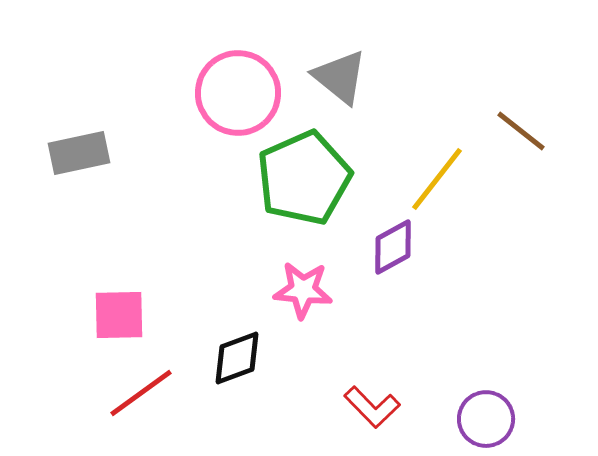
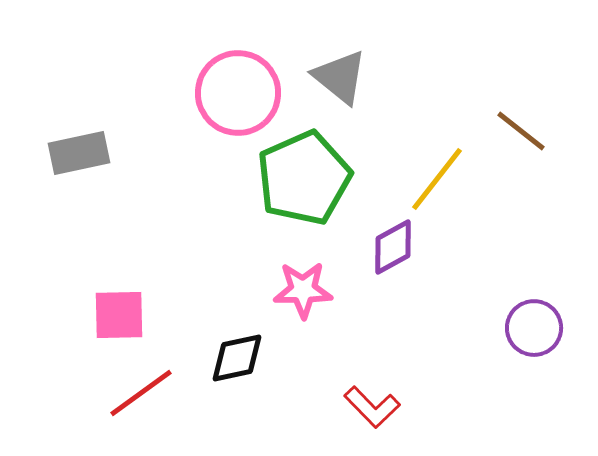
pink star: rotated 6 degrees counterclockwise
black diamond: rotated 8 degrees clockwise
purple circle: moved 48 px right, 91 px up
